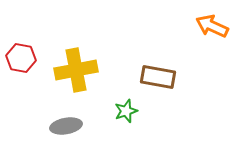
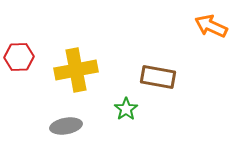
orange arrow: moved 1 px left
red hexagon: moved 2 px left, 1 px up; rotated 12 degrees counterclockwise
green star: moved 2 px up; rotated 15 degrees counterclockwise
